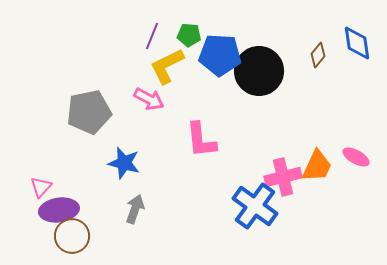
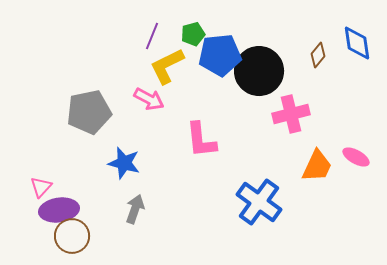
green pentagon: moved 4 px right, 1 px up; rotated 20 degrees counterclockwise
blue pentagon: rotated 9 degrees counterclockwise
pink cross: moved 8 px right, 63 px up
blue cross: moved 4 px right, 4 px up
